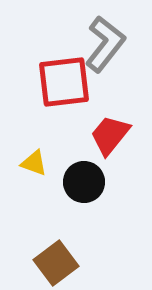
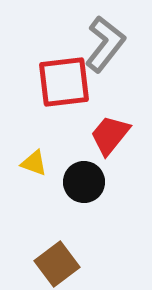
brown square: moved 1 px right, 1 px down
